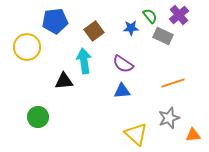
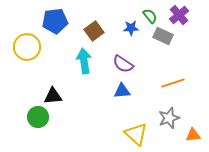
black triangle: moved 11 px left, 15 px down
